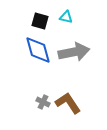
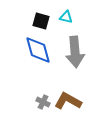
black square: moved 1 px right
gray arrow: moved 1 px right; rotated 96 degrees clockwise
brown L-shape: moved 2 px up; rotated 28 degrees counterclockwise
